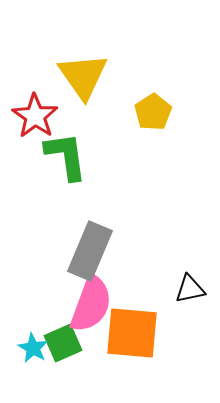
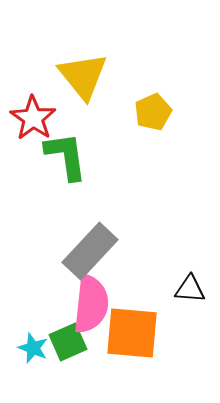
yellow triangle: rotated 4 degrees counterclockwise
yellow pentagon: rotated 9 degrees clockwise
red star: moved 2 px left, 2 px down
gray rectangle: rotated 20 degrees clockwise
black triangle: rotated 16 degrees clockwise
pink semicircle: rotated 14 degrees counterclockwise
green square: moved 5 px right, 1 px up
cyan star: rotated 8 degrees counterclockwise
